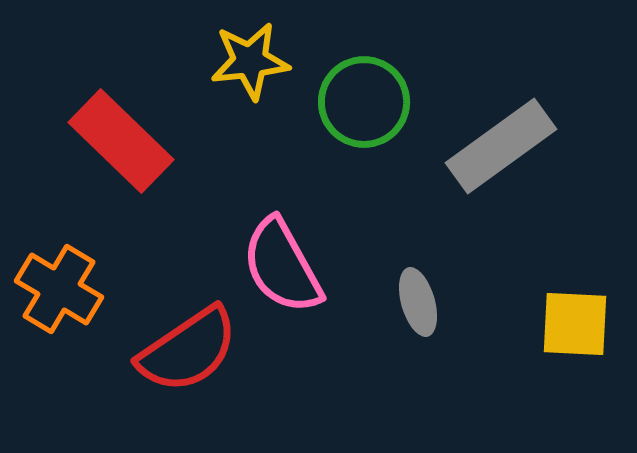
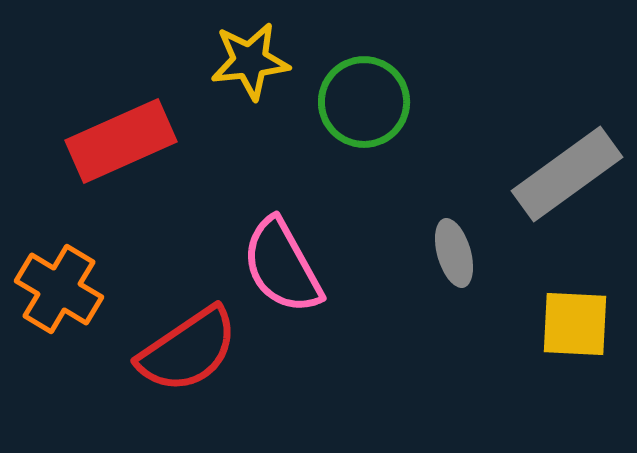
red rectangle: rotated 68 degrees counterclockwise
gray rectangle: moved 66 px right, 28 px down
gray ellipse: moved 36 px right, 49 px up
